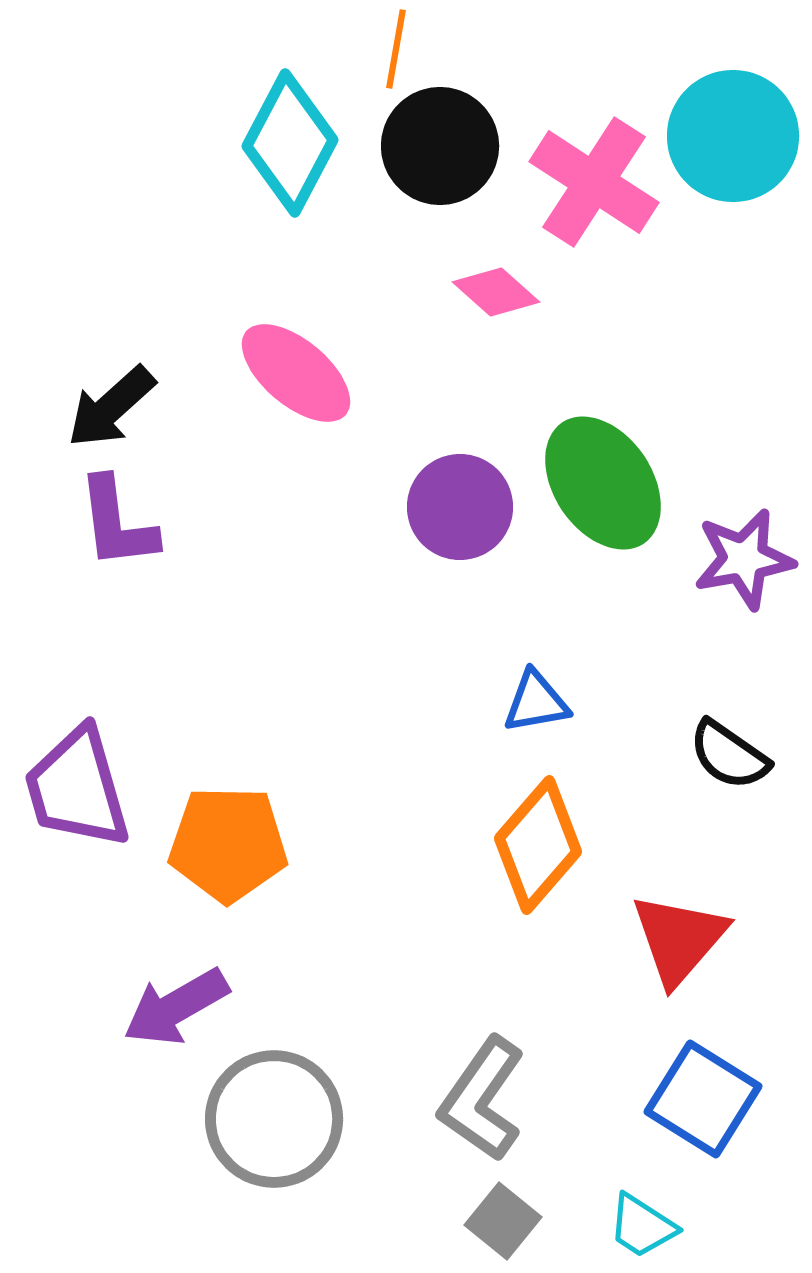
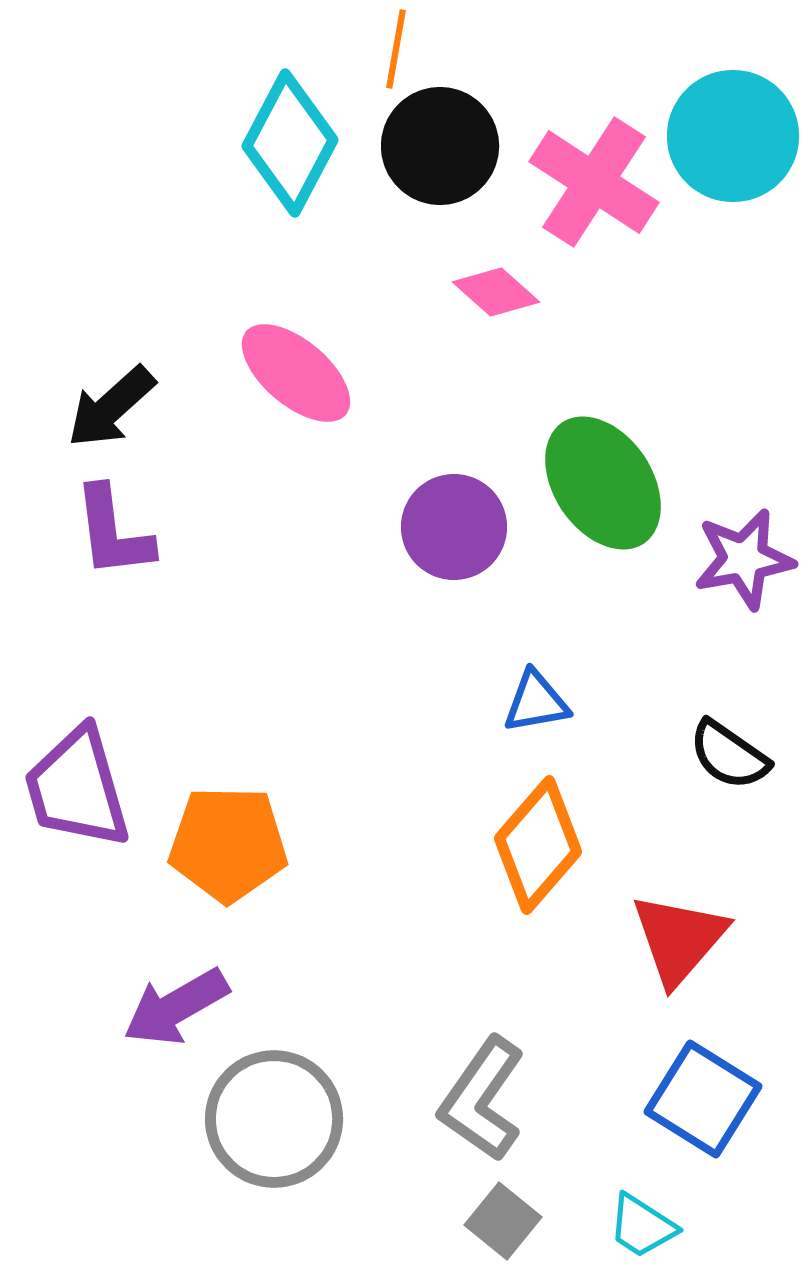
purple circle: moved 6 px left, 20 px down
purple L-shape: moved 4 px left, 9 px down
